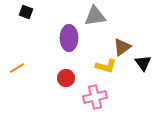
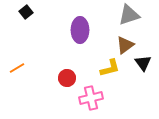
black square: rotated 32 degrees clockwise
gray triangle: moved 34 px right, 1 px up; rotated 10 degrees counterclockwise
purple ellipse: moved 11 px right, 8 px up
brown triangle: moved 3 px right, 2 px up
yellow L-shape: moved 4 px right, 2 px down; rotated 30 degrees counterclockwise
red circle: moved 1 px right
pink cross: moved 4 px left, 1 px down
